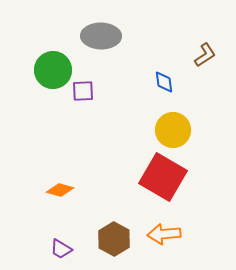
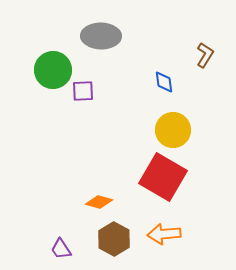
brown L-shape: rotated 25 degrees counterclockwise
orange diamond: moved 39 px right, 12 px down
purple trapezoid: rotated 25 degrees clockwise
